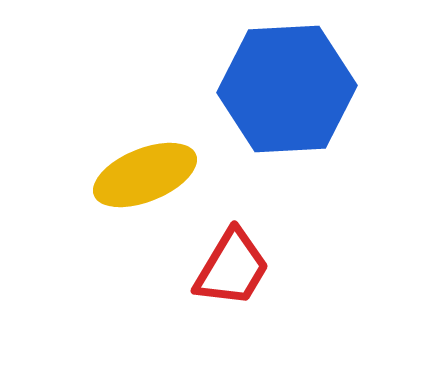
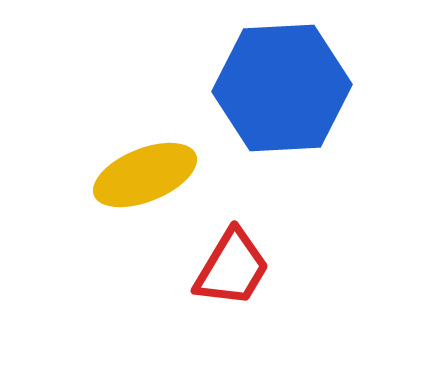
blue hexagon: moved 5 px left, 1 px up
